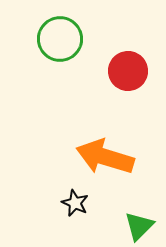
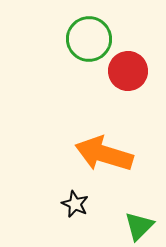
green circle: moved 29 px right
orange arrow: moved 1 px left, 3 px up
black star: moved 1 px down
